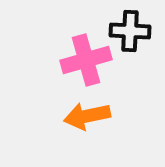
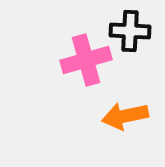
orange arrow: moved 38 px right
